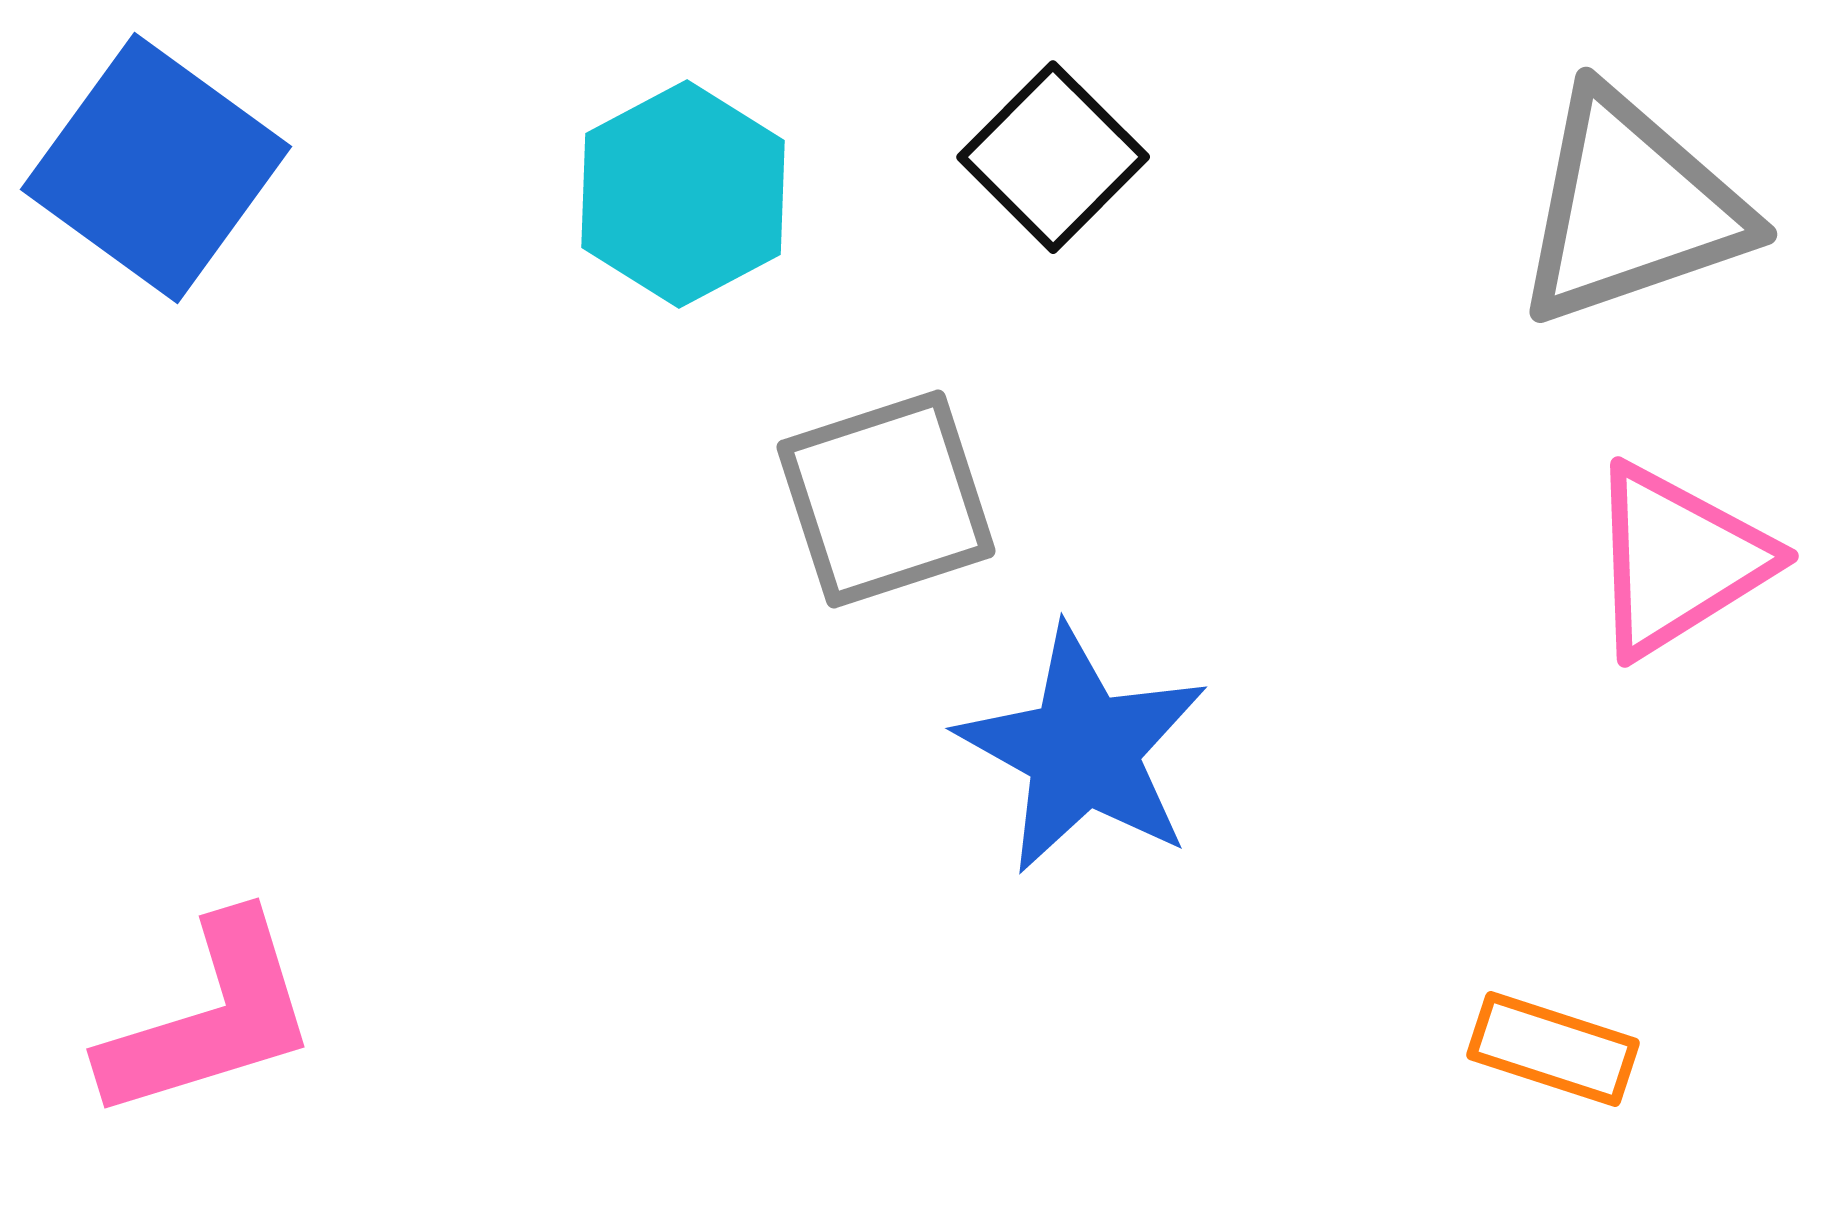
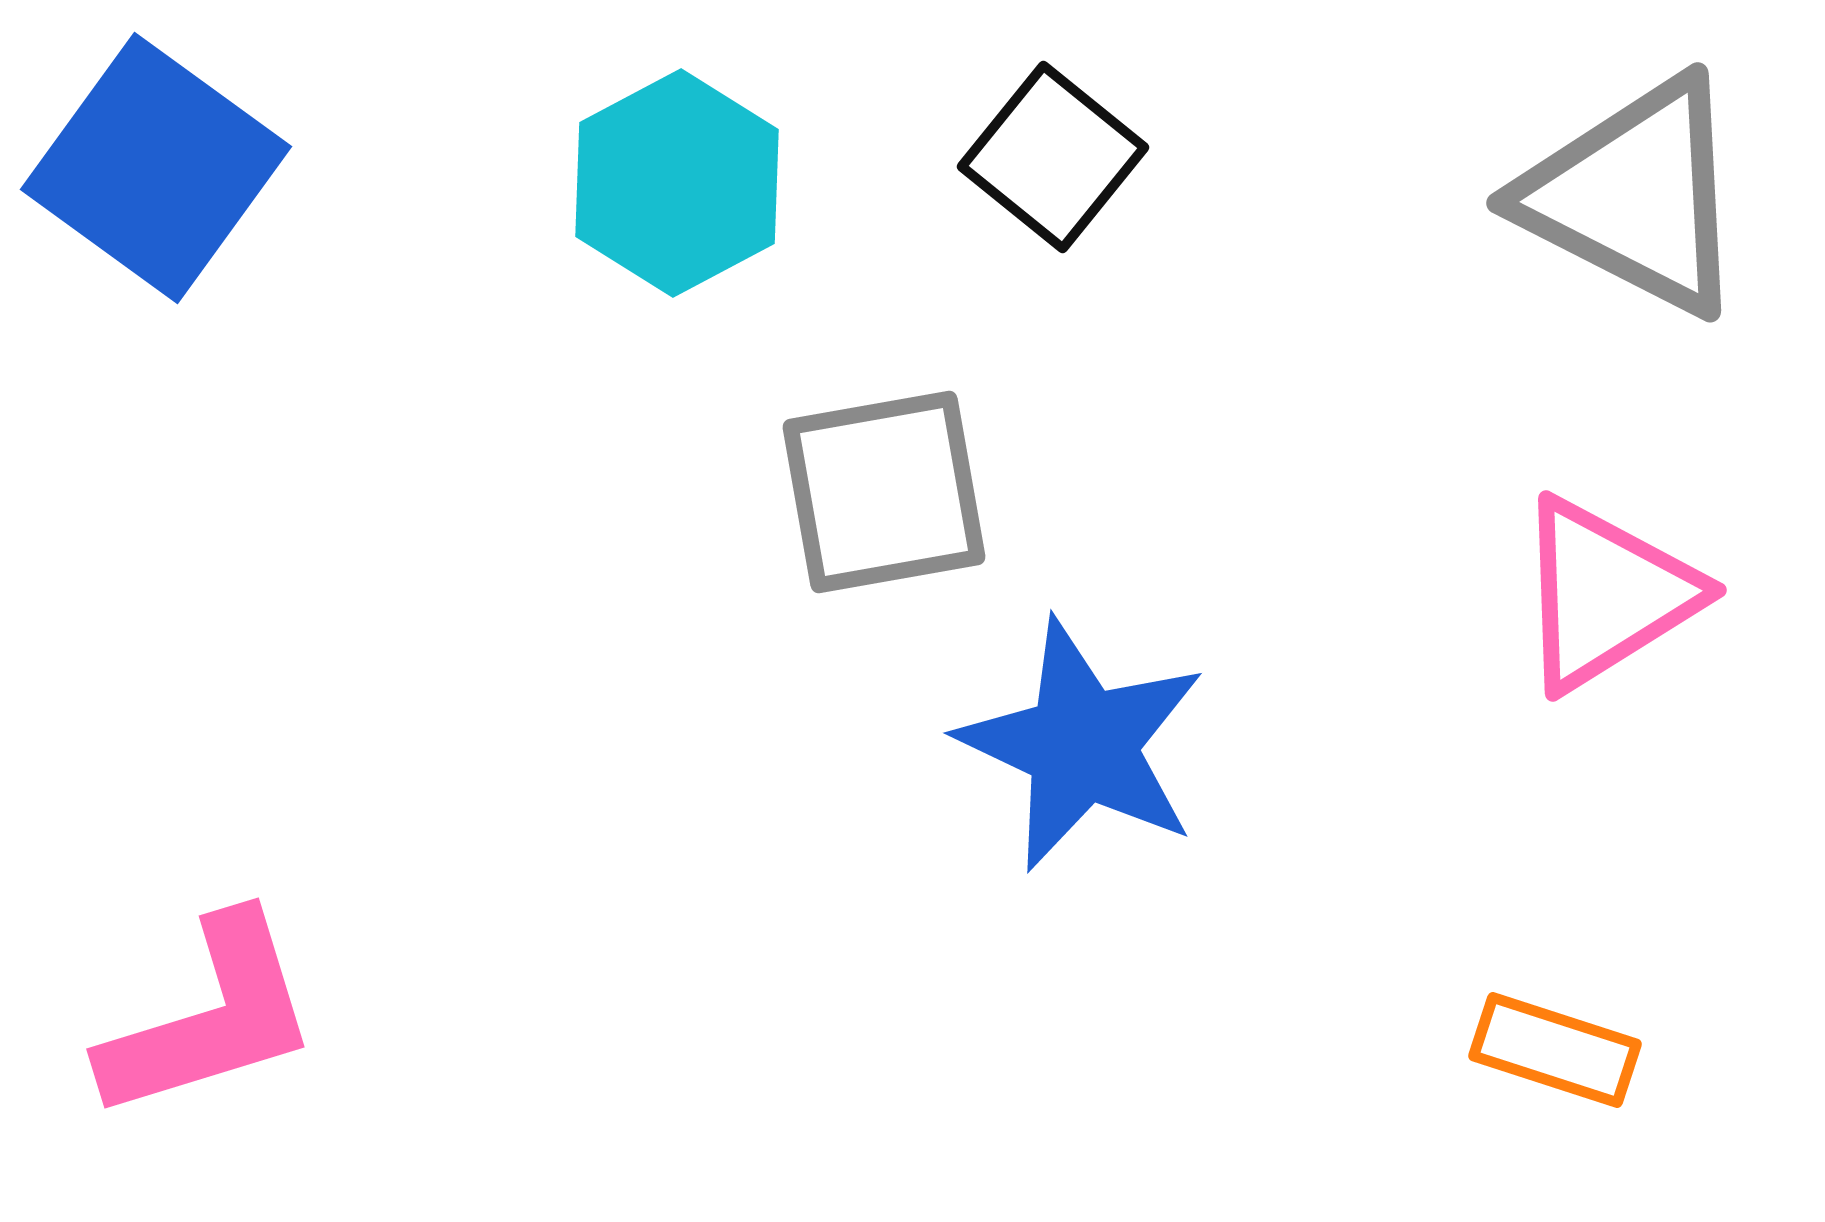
black square: rotated 6 degrees counterclockwise
cyan hexagon: moved 6 px left, 11 px up
gray triangle: moved 4 px right, 12 px up; rotated 46 degrees clockwise
gray square: moved 2 px left, 7 px up; rotated 8 degrees clockwise
pink triangle: moved 72 px left, 34 px down
blue star: moved 1 px left, 5 px up; rotated 4 degrees counterclockwise
orange rectangle: moved 2 px right, 1 px down
